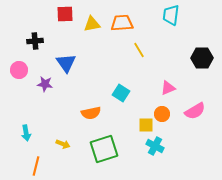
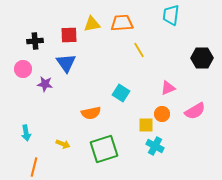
red square: moved 4 px right, 21 px down
pink circle: moved 4 px right, 1 px up
orange line: moved 2 px left, 1 px down
